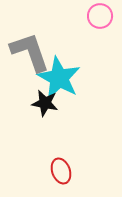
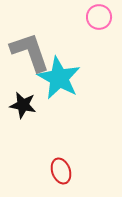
pink circle: moved 1 px left, 1 px down
black star: moved 22 px left, 2 px down
